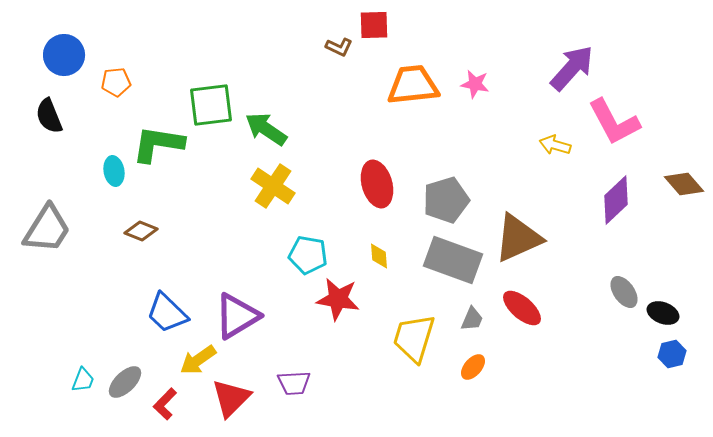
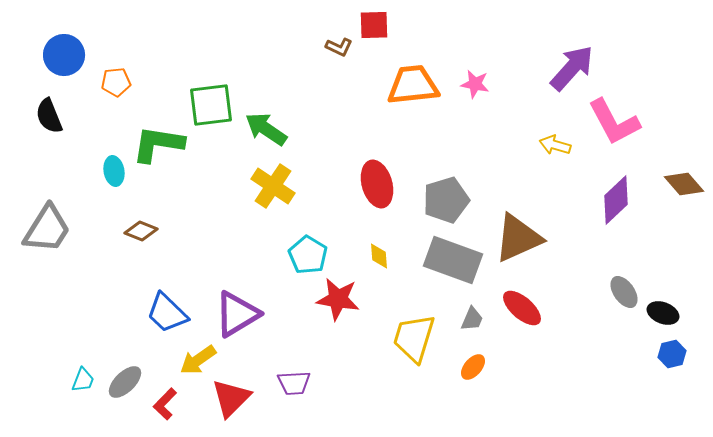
cyan pentagon at (308, 255): rotated 21 degrees clockwise
purple triangle at (237, 316): moved 2 px up
